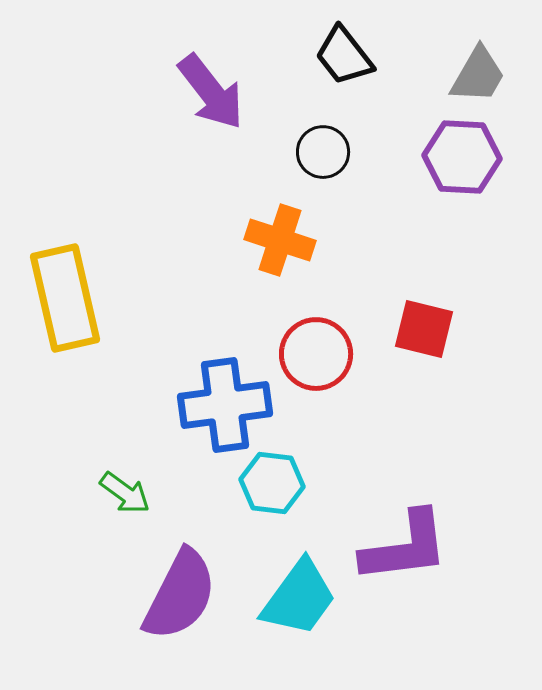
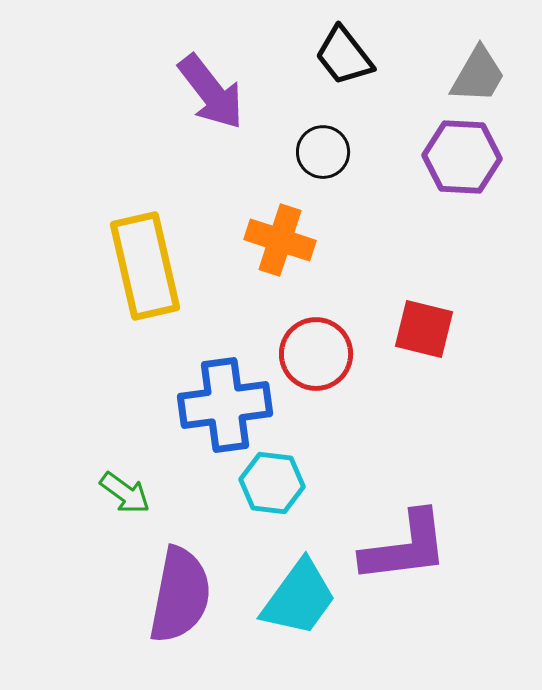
yellow rectangle: moved 80 px right, 32 px up
purple semicircle: rotated 16 degrees counterclockwise
